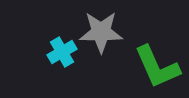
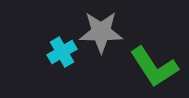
green L-shape: moved 3 px left; rotated 9 degrees counterclockwise
